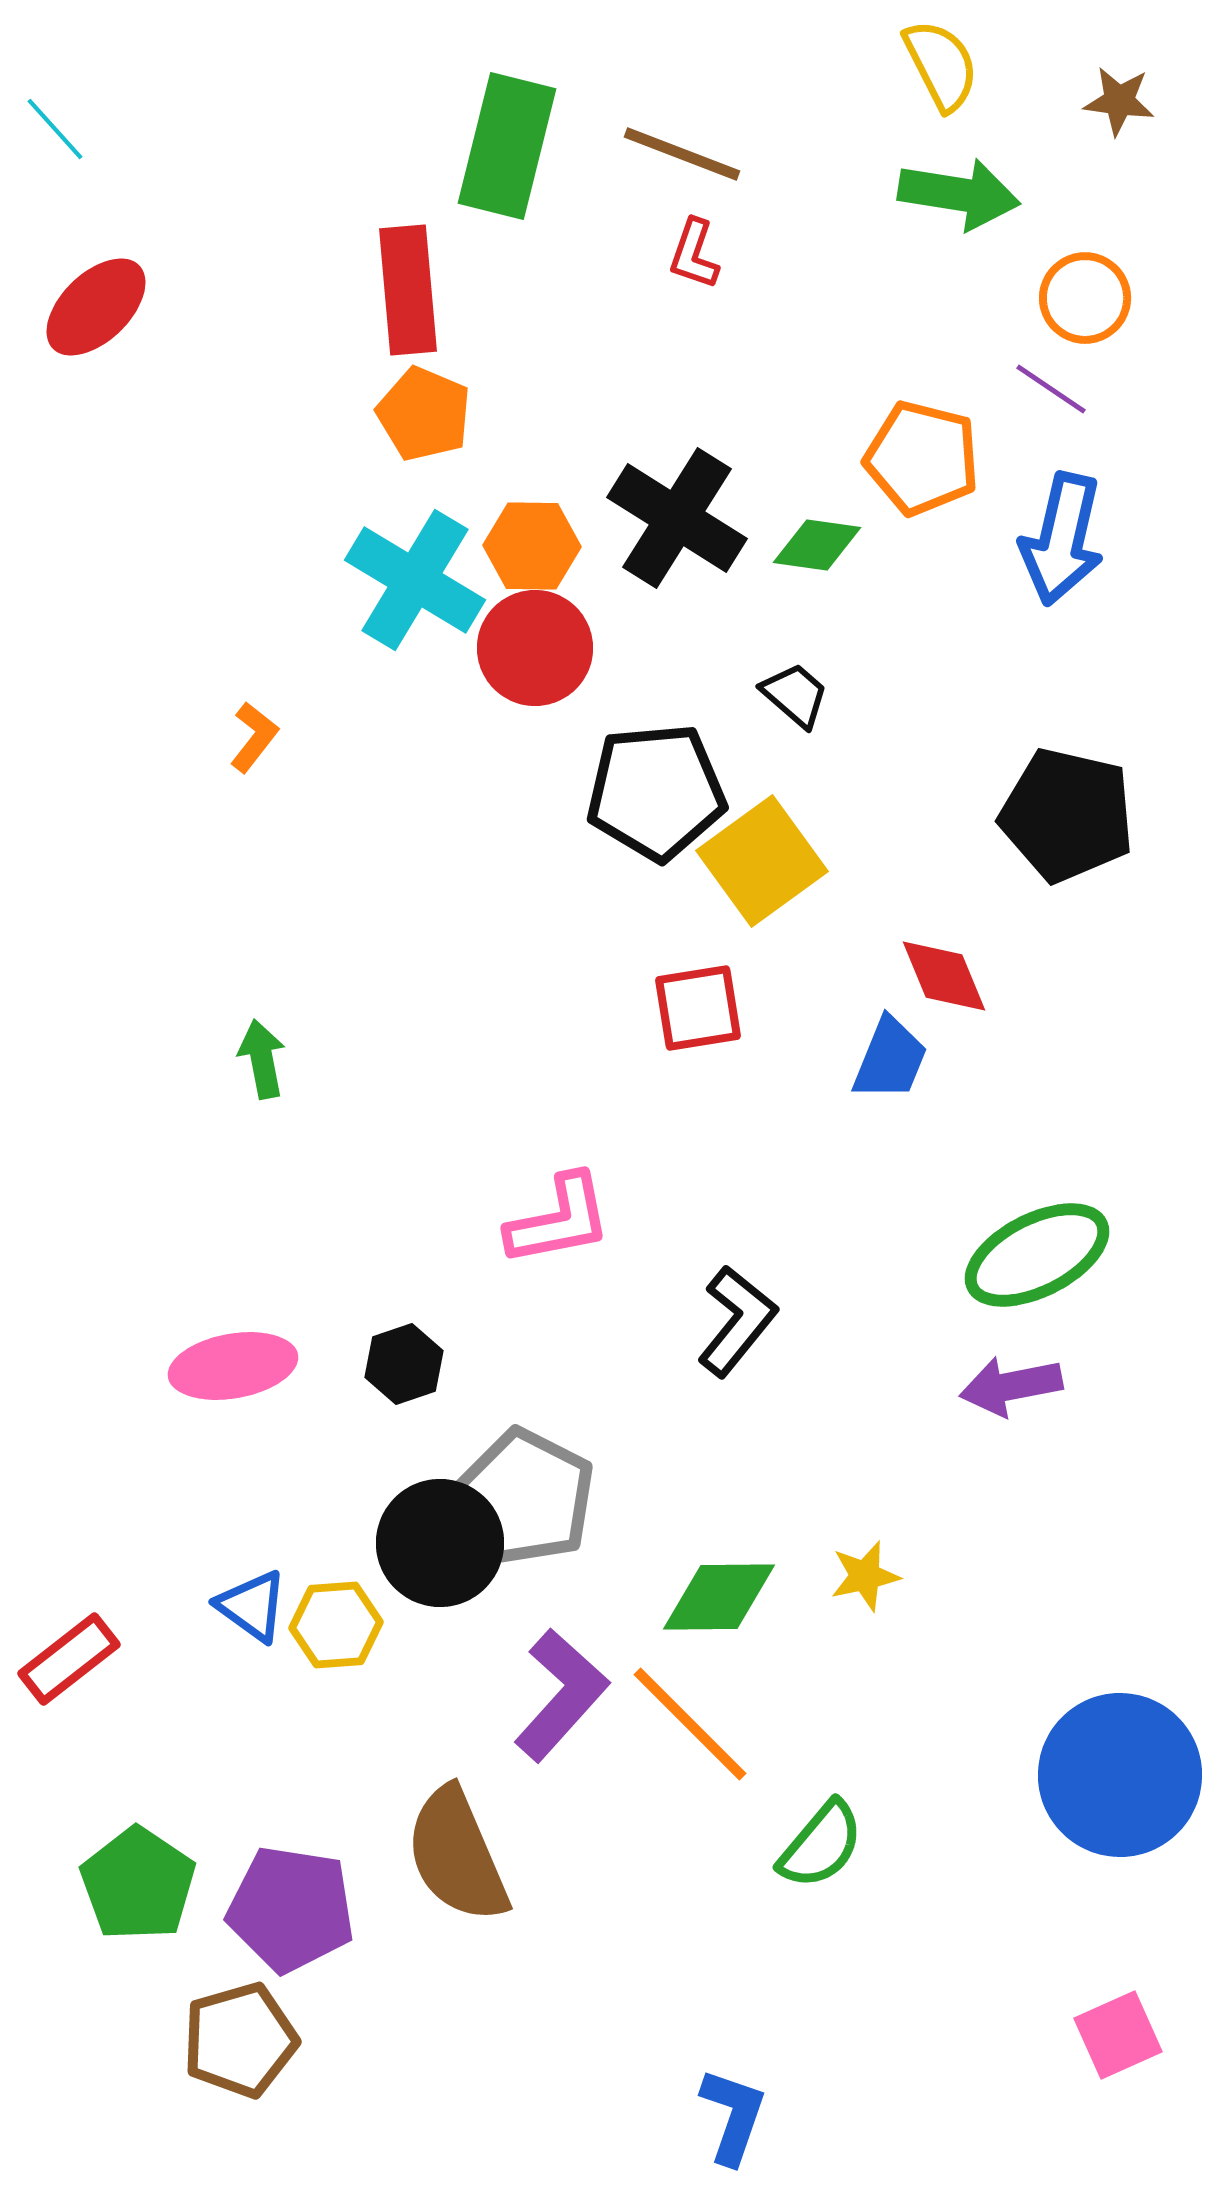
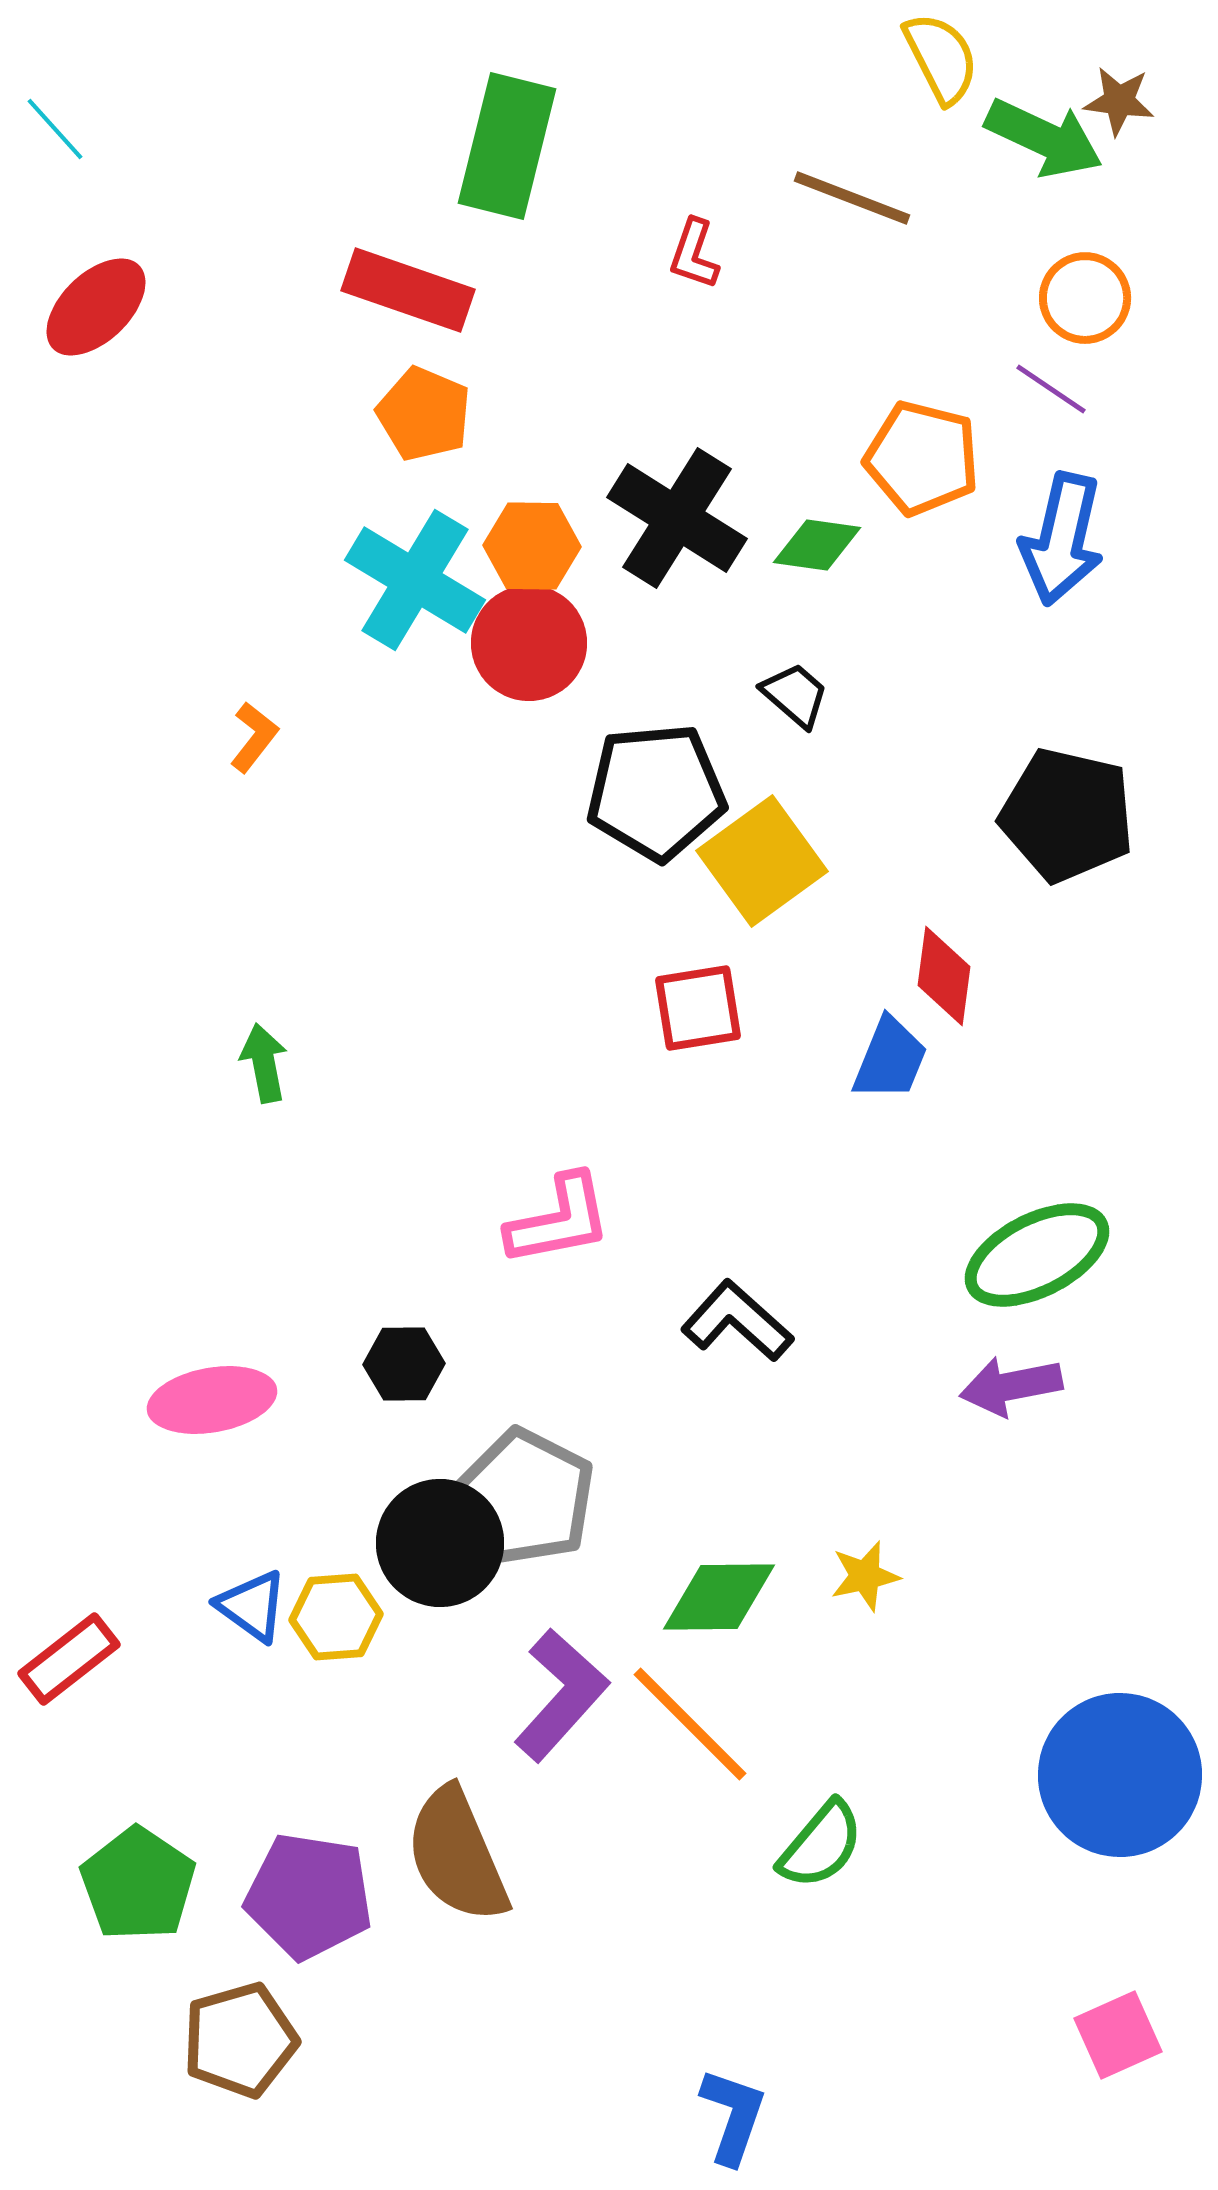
yellow semicircle at (941, 65): moved 7 px up
brown line at (682, 154): moved 170 px right, 44 px down
green arrow at (959, 194): moved 85 px right, 56 px up; rotated 16 degrees clockwise
red rectangle at (408, 290): rotated 66 degrees counterclockwise
red circle at (535, 648): moved 6 px left, 5 px up
red diamond at (944, 976): rotated 30 degrees clockwise
green arrow at (262, 1059): moved 2 px right, 4 px down
black L-shape at (737, 1321): rotated 87 degrees counterclockwise
black hexagon at (404, 1364): rotated 18 degrees clockwise
pink ellipse at (233, 1366): moved 21 px left, 34 px down
yellow hexagon at (336, 1625): moved 8 px up
purple pentagon at (291, 1909): moved 18 px right, 13 px up
